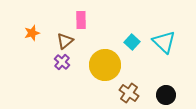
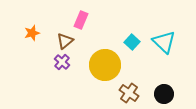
pink rectangle: rotated 24 degrees clockwise
black circle: moved 2 px left, 1 px up
